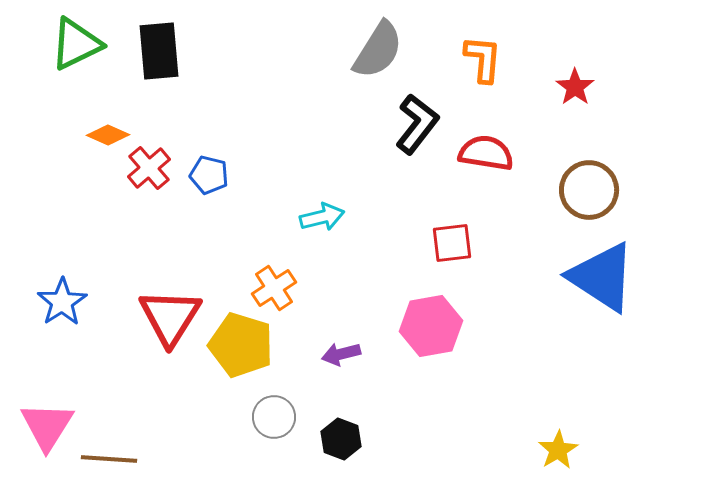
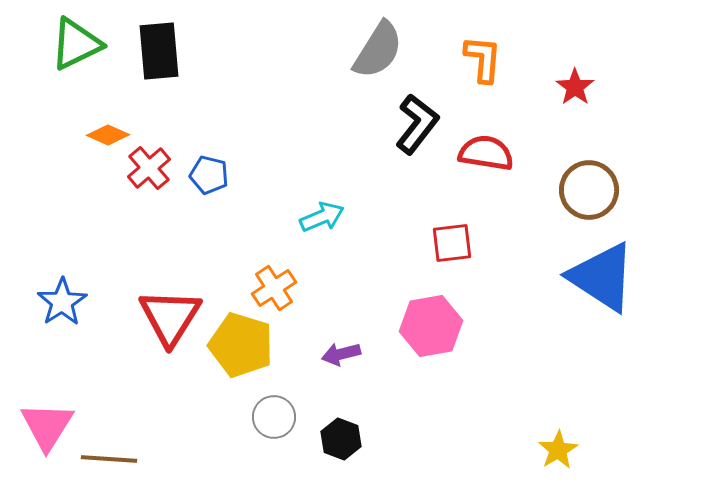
cyan arrow: rotated 9 degrees counterclockwise
